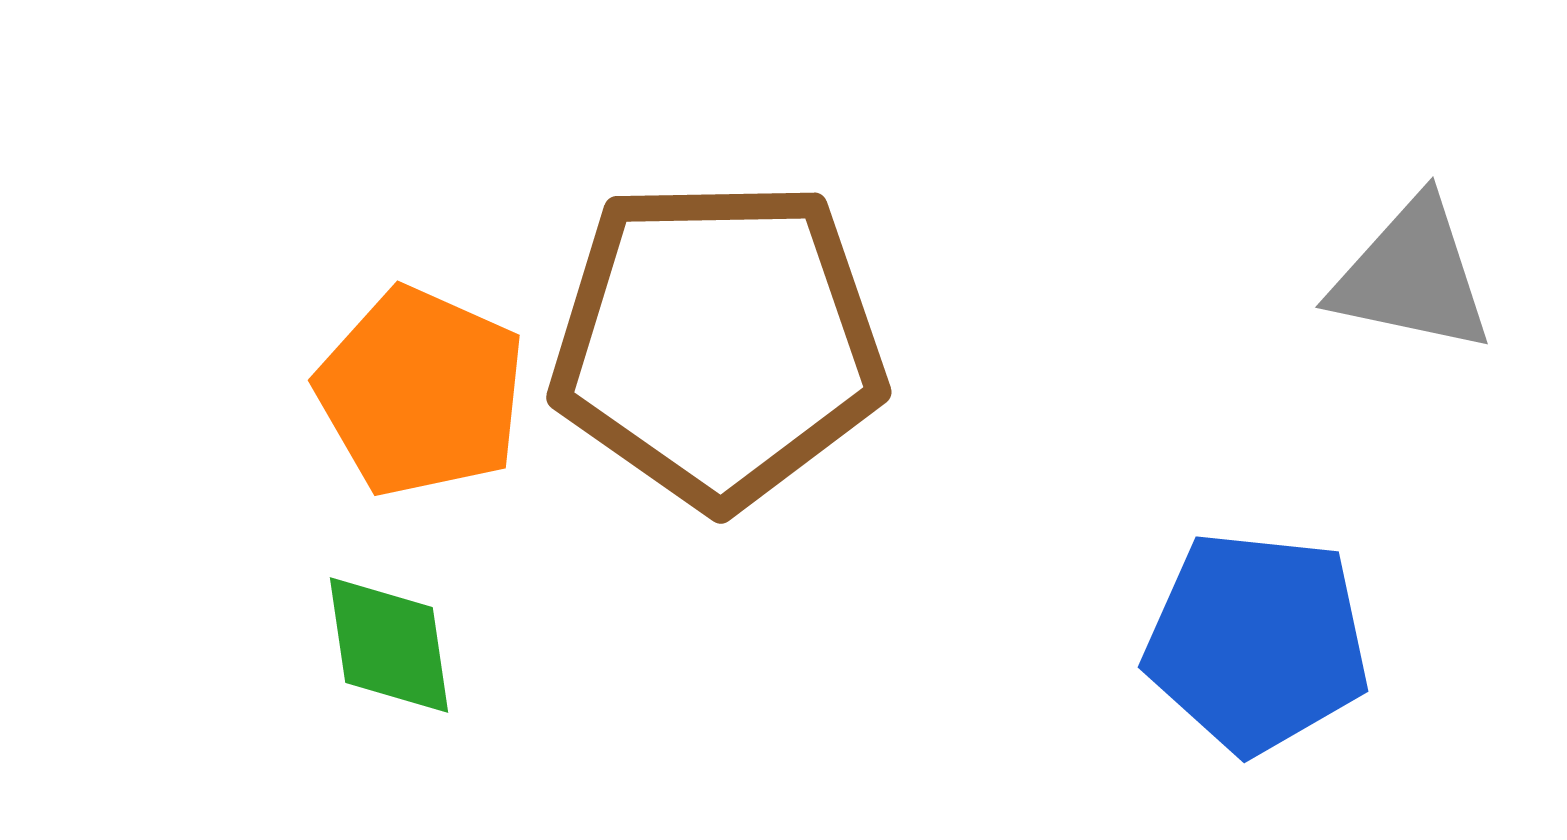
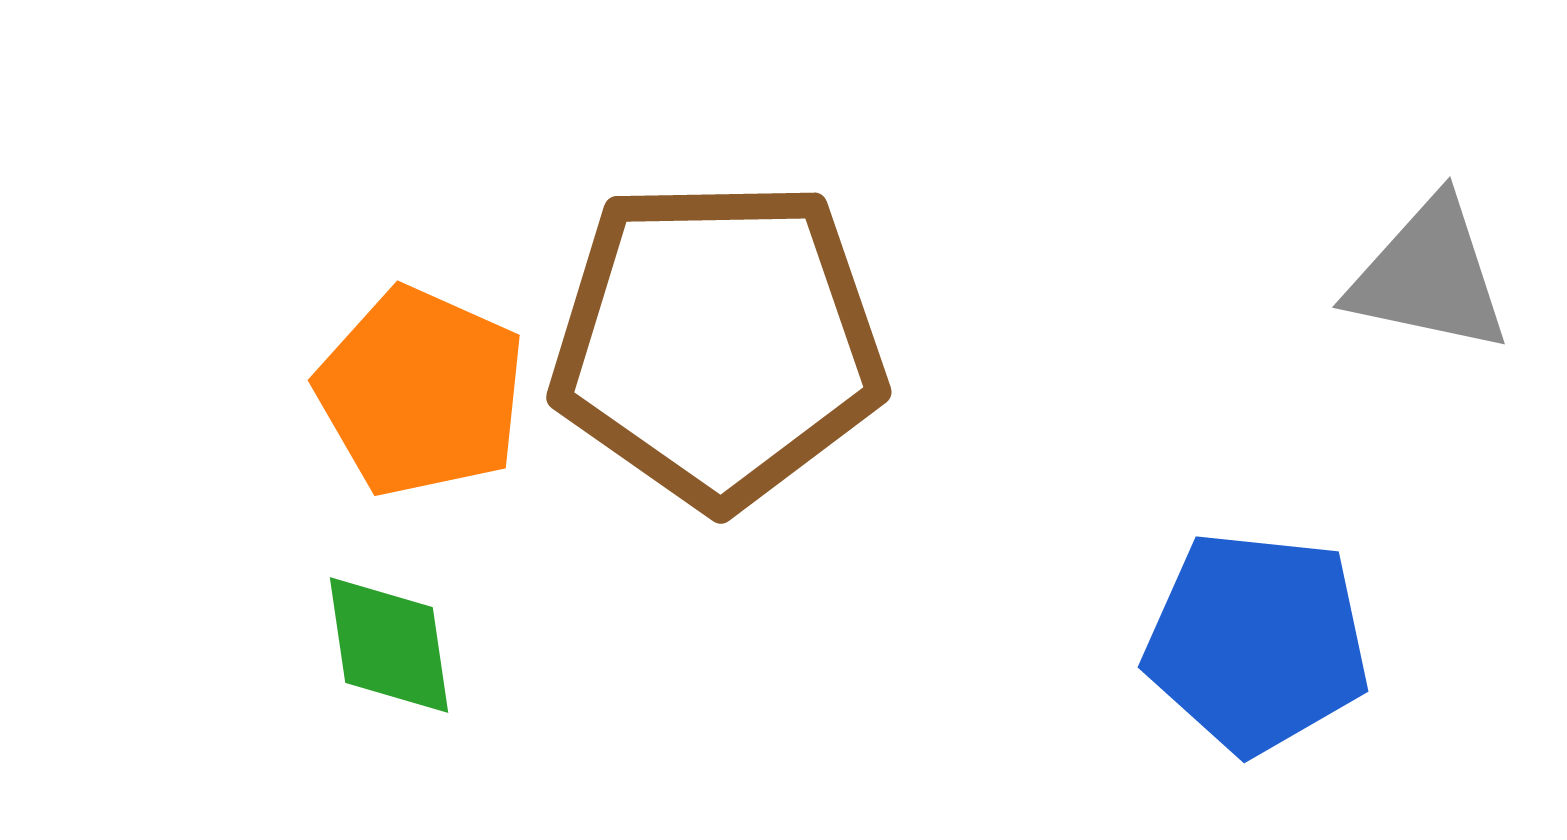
gray triangle: moved 17 px right
